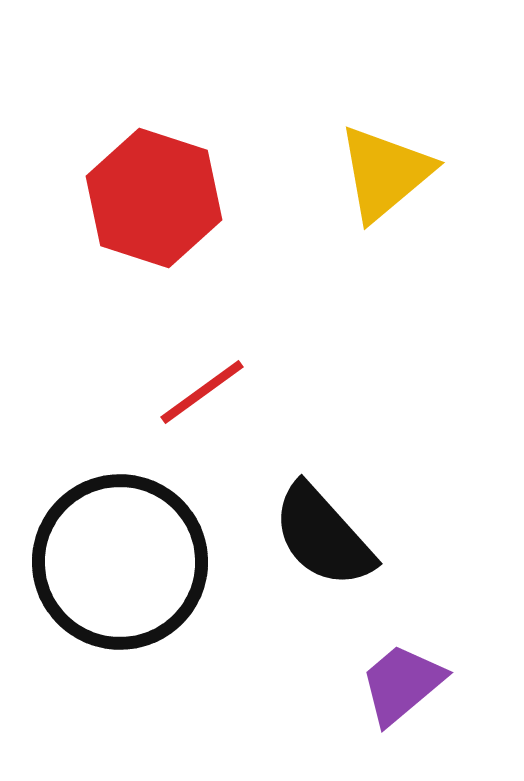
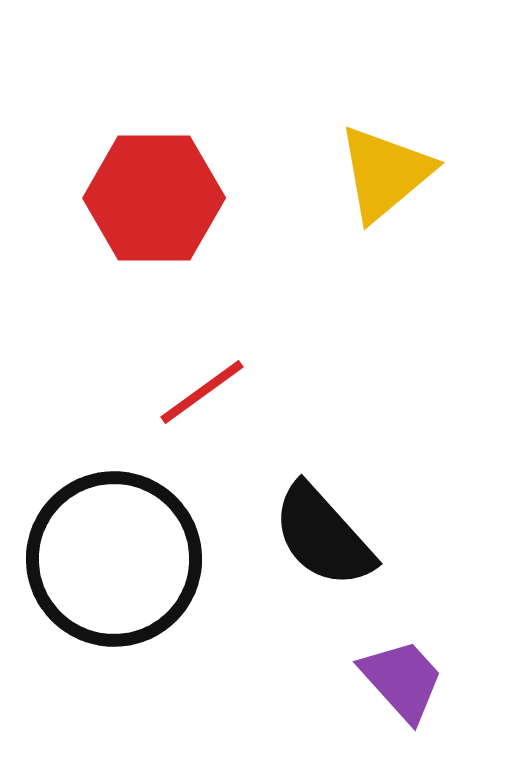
red hexagon: rotated 18 degrees counterclockwise
black circle: moved 6 px left, 3 px up
purple trapezoid: moved 4 px up; rotated 88 degrees clockwise
